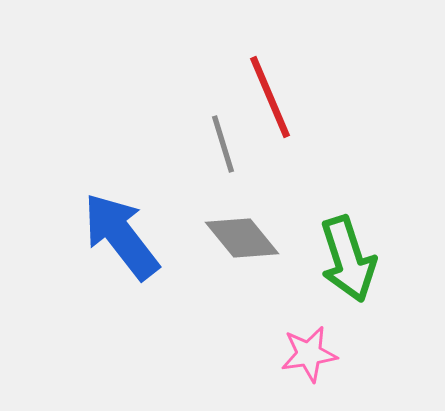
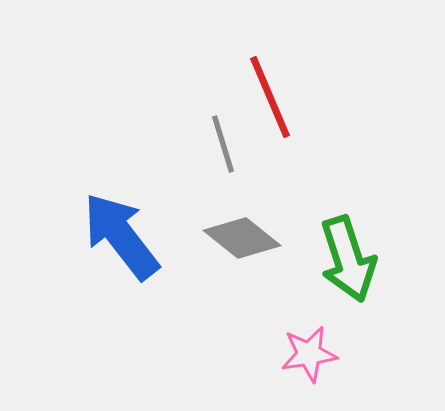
gray diamond: rotated 12 degrees counterclockwise
